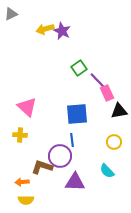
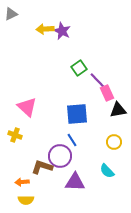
yellow arrow: rotated 12 degrees clockwise
black triangle: moved 1 px left, 1 px up
yellow cross: moved 5 px left; rotated 16 degrees clockwise
blue line: rotated 24 degrees counterclockwise
